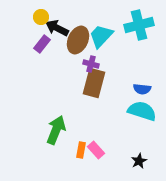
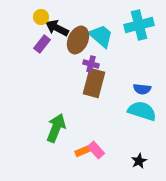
cyan trapezoid: rotated 88 degrees clockwise
green arrow: moved 2 px up
orange rectangle: moved 2 px right, 1 px down; rotated 56 degrees clockwise
